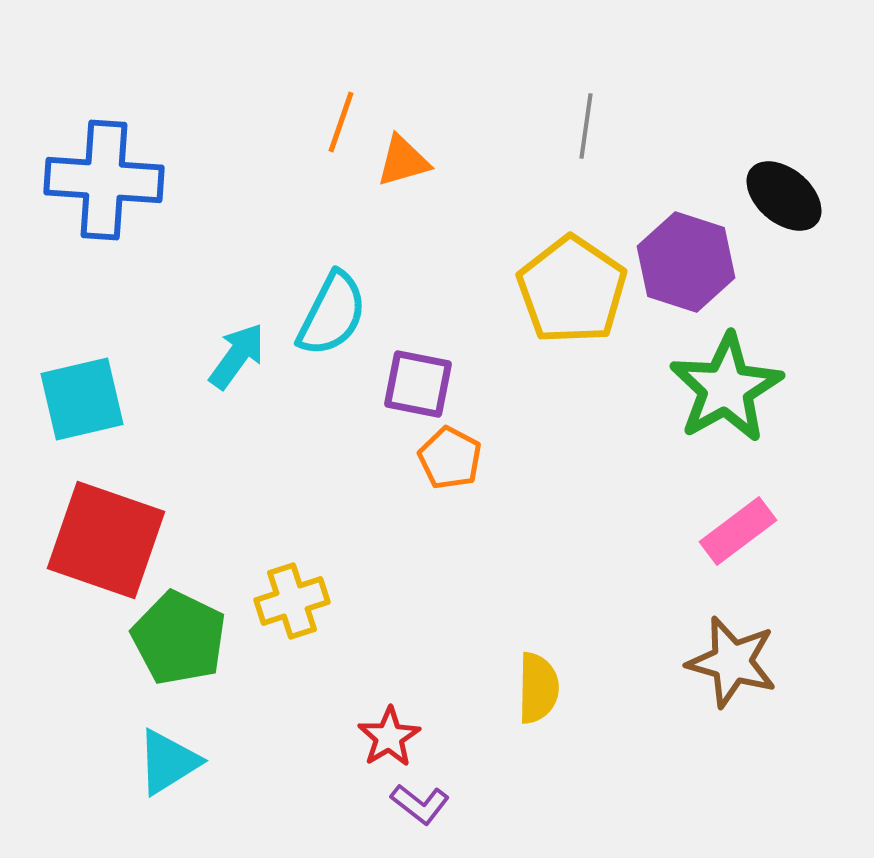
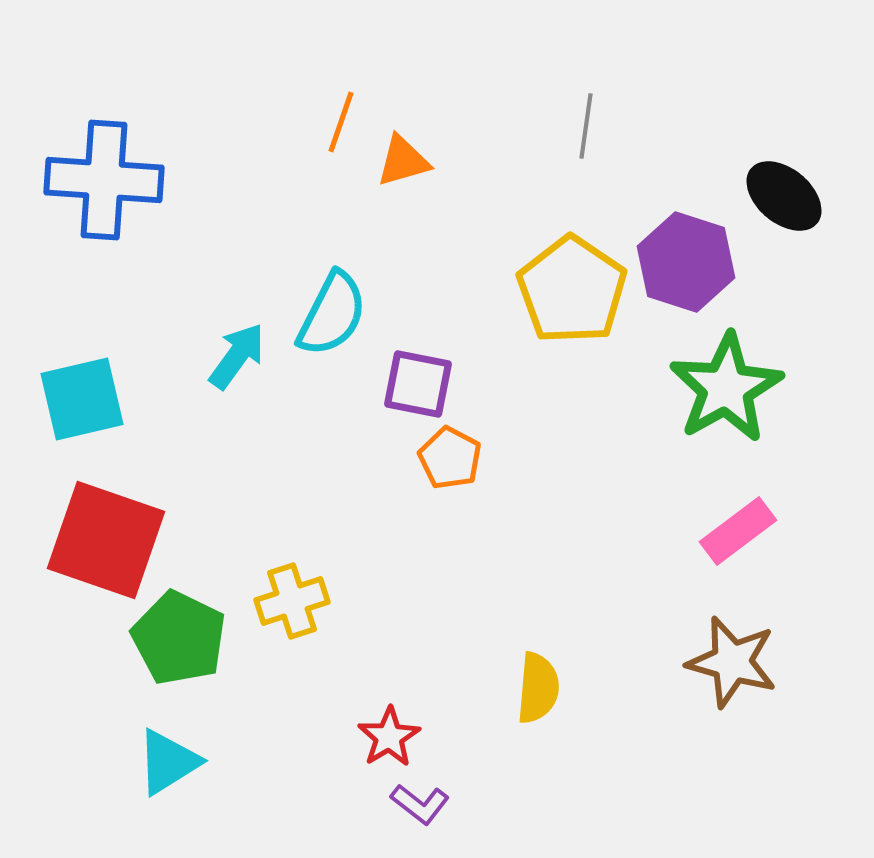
yellow semicircle: rotated 4 degrees clockwise
